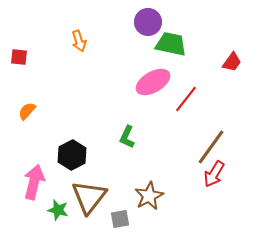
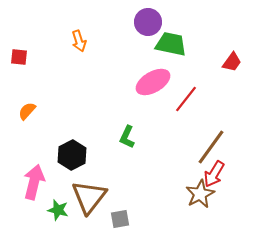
brown star: moved 51 px right, 2 px up
